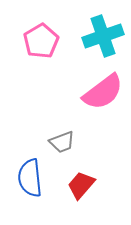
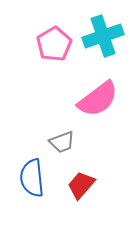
pink pentagon: moved 13 px right, 3 px down
pink semicircle: moved 5 px left, 7 px down
blue semicircle: moved 2 px right
